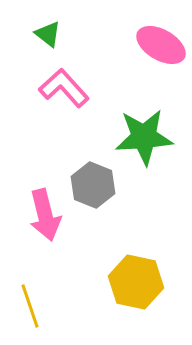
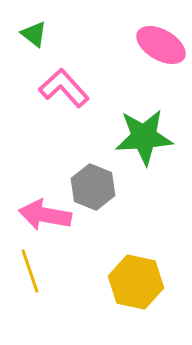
green triangle: moved 14 px left
gray hexagon: moved 2 px down
pink arrow: rotated 114 degrees clockwise
yellow line: moved 35 px up
